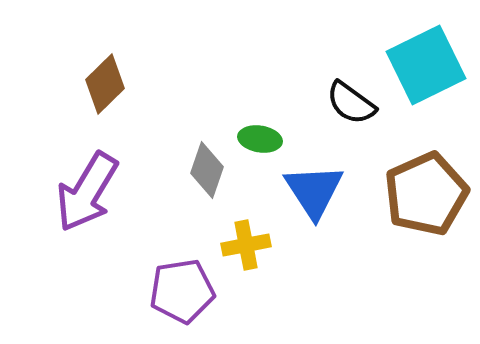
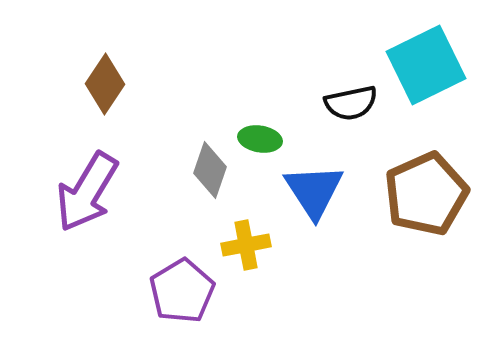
brown diamond: rotated 12 degrees counterclockwise
black semicircle: rotated 48 degrees counterclockwise
gray diamond: moved 3 px right
purple pentagon: rotated 22 degrees counterclockwise
